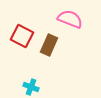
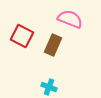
brown rectangle: moved 4 px right
cyan cross: moved 18 px right
